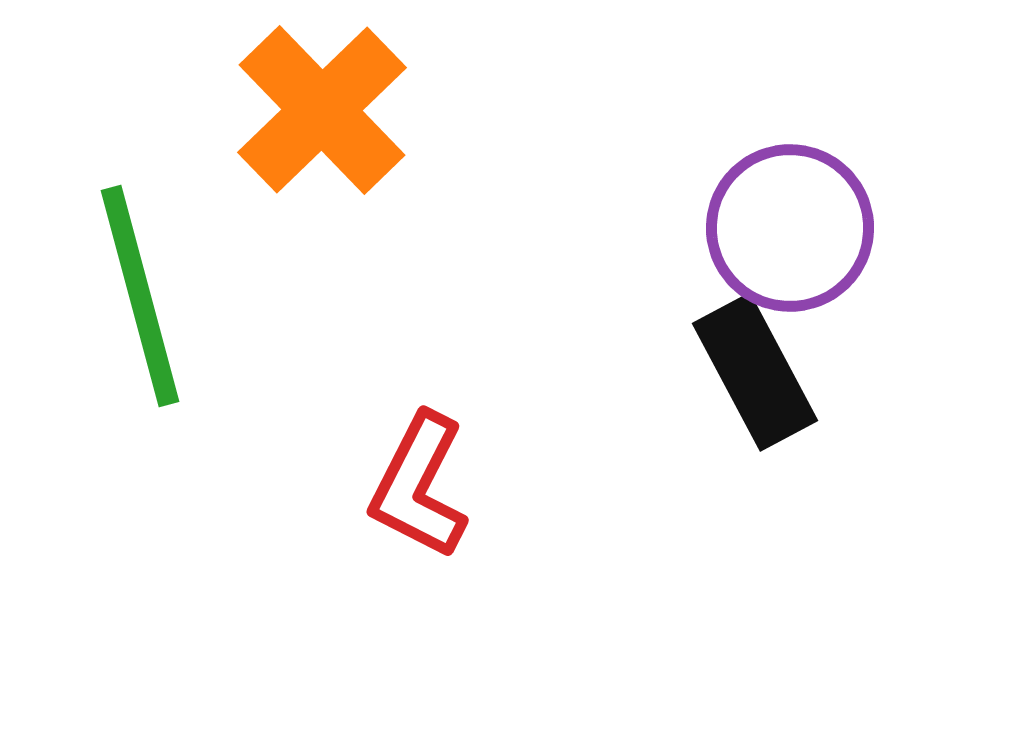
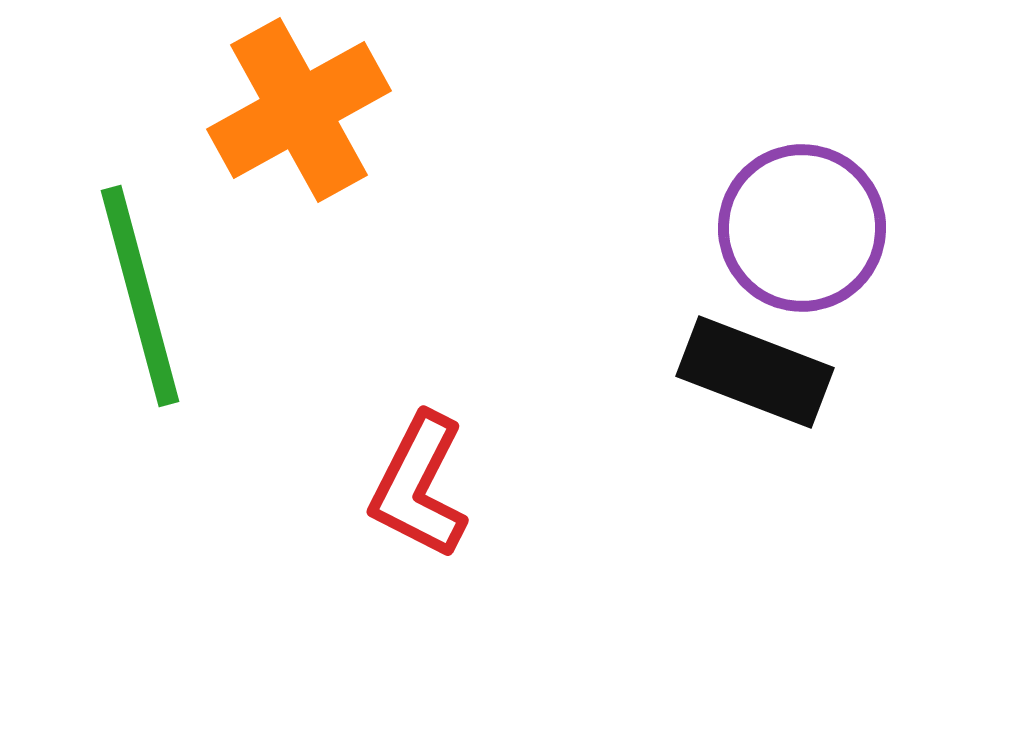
orange cross: moved 23 px left; rotated 15 degrees clockwise
purple circle: moved 12 px right
black rectangle: rotated 41 degrees counterclockwise
